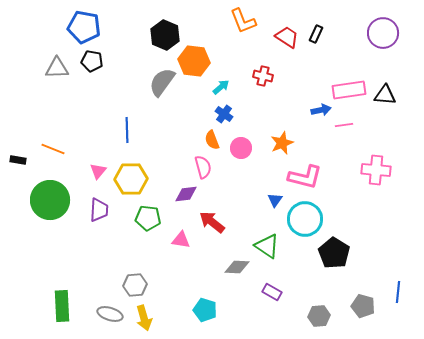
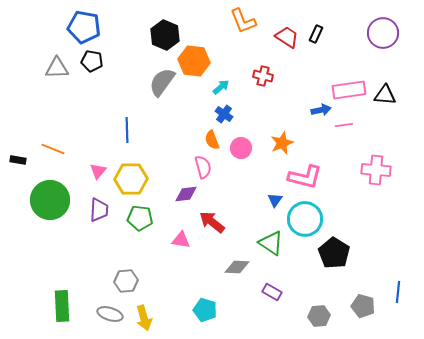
green pentagon at (148, 218): moved 8 px left
green triangle at (267, 246): moved 4 px right, 3 px up
gray hexagon at (135, 285): moved 9 px left, 4 px up
